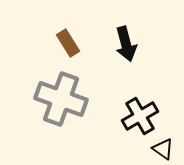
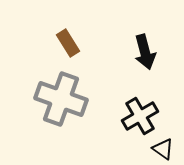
black arrow: moved 19 px right, 8 px down
